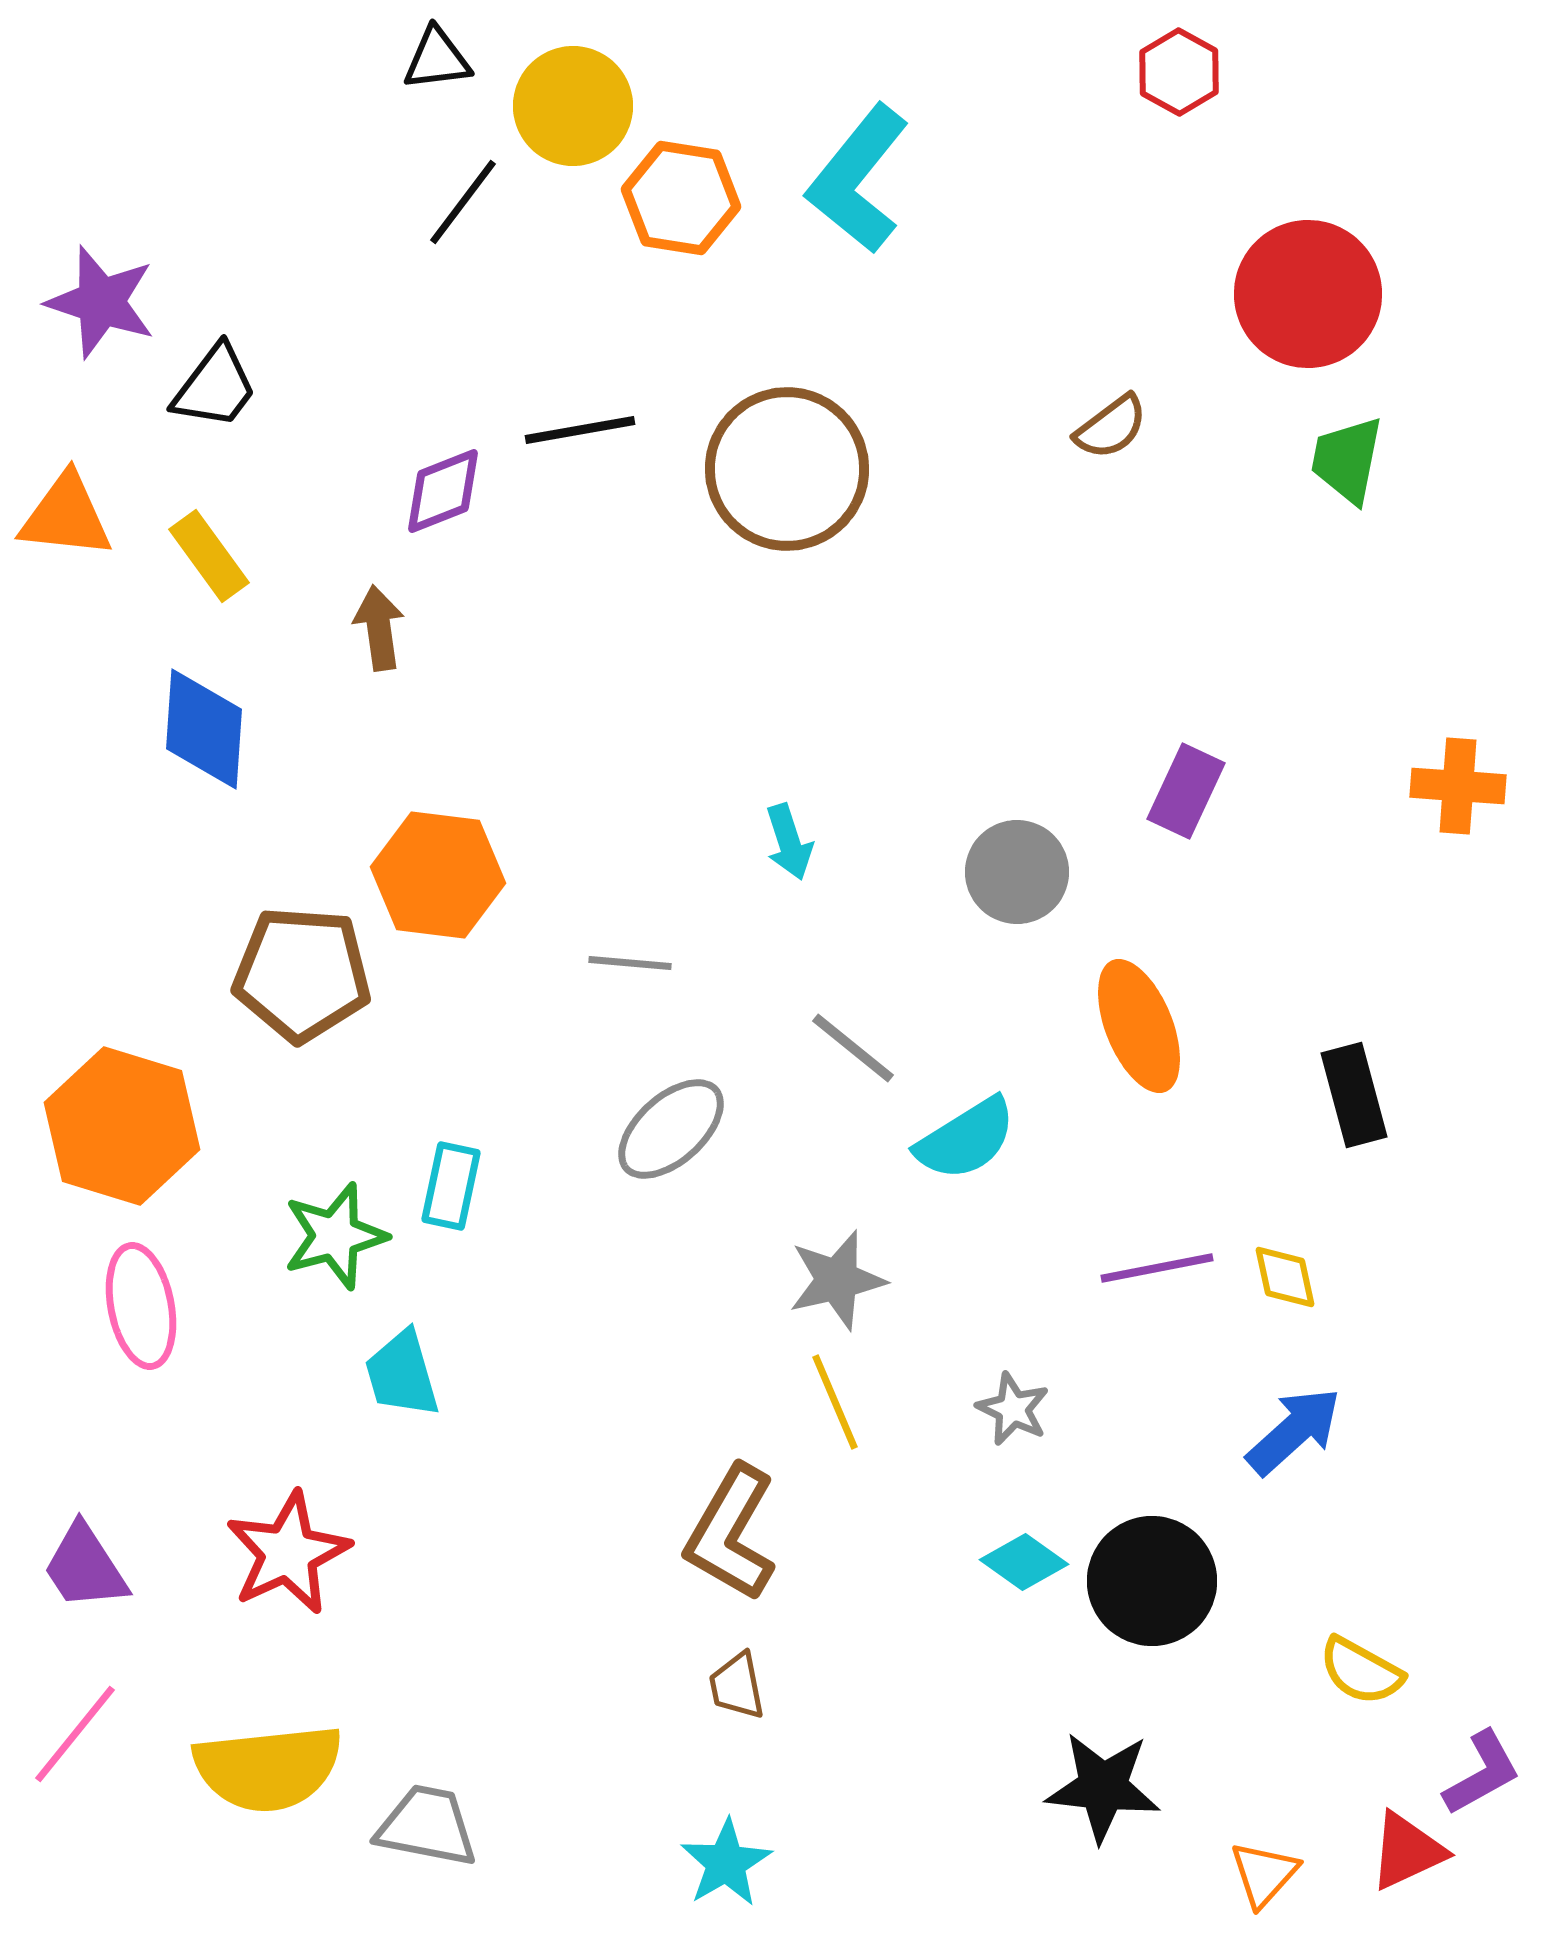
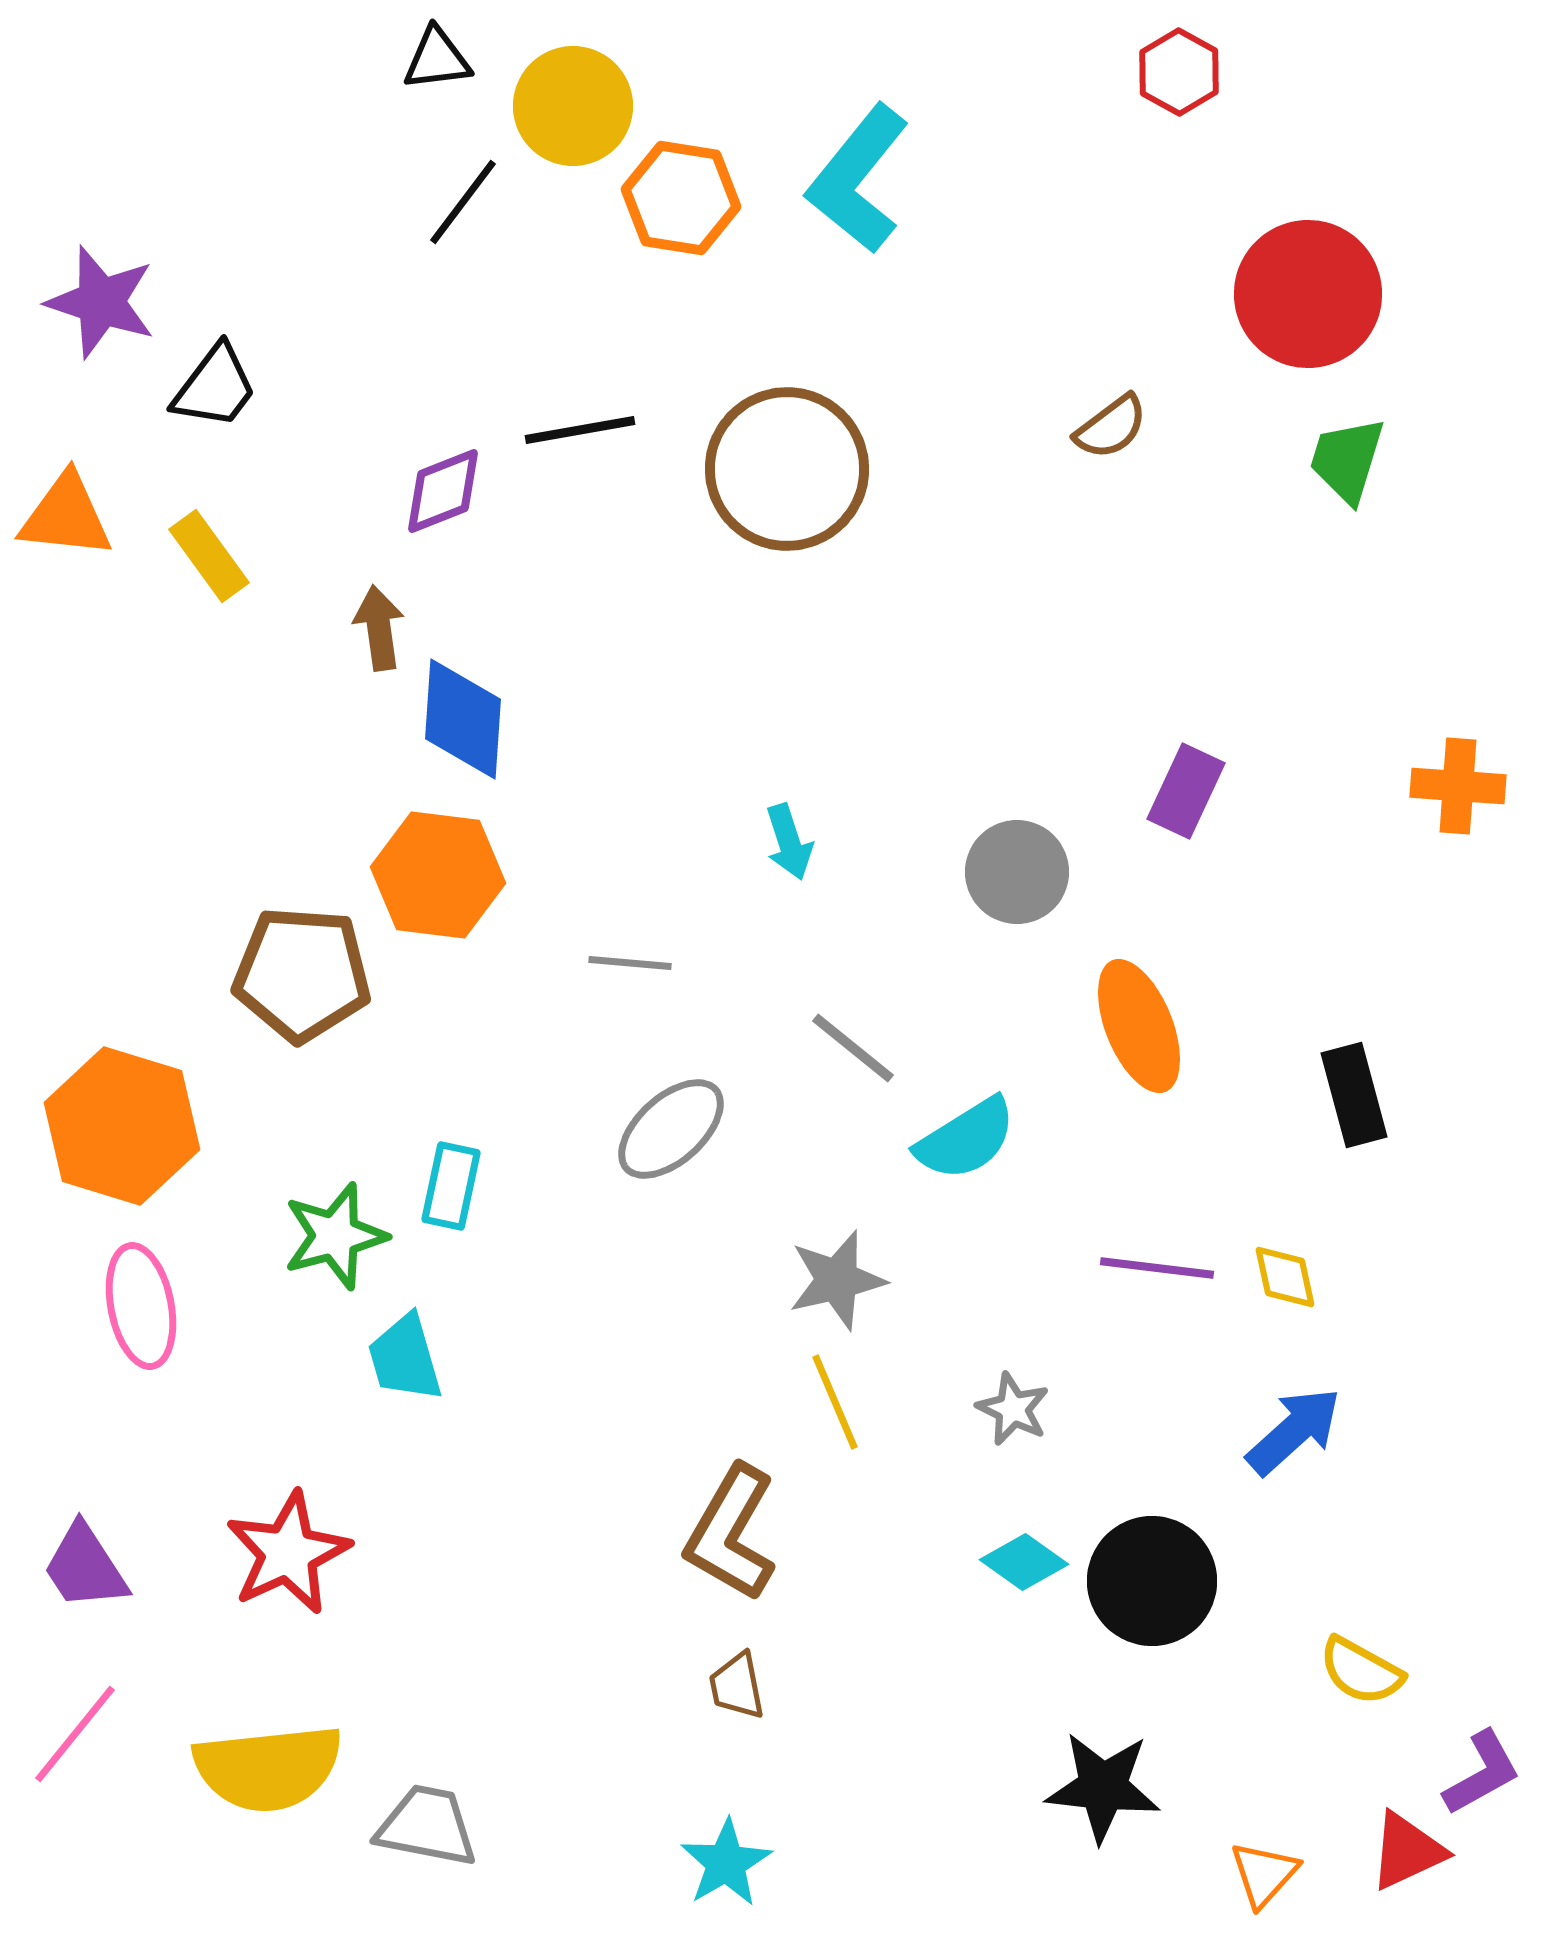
green trapezoid at (1347, 460): rotated 6 degrees clockwise
blue diamond at (204, 729): moved 259 px right, 10 px up
purple line at (1157, 1268): rotated 18 degrees clockwise
cyan trapezoid at (402, 1374): moved 3 px right, 16 px up
